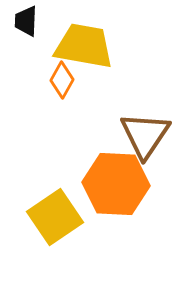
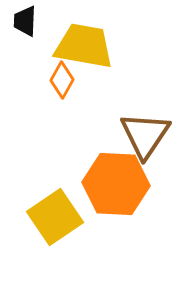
black trapezoid: moved 1 px left
